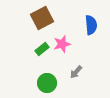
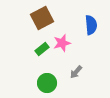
pink star: moved 1 px up
